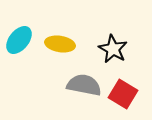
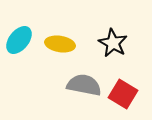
black star: moved 6 px up
